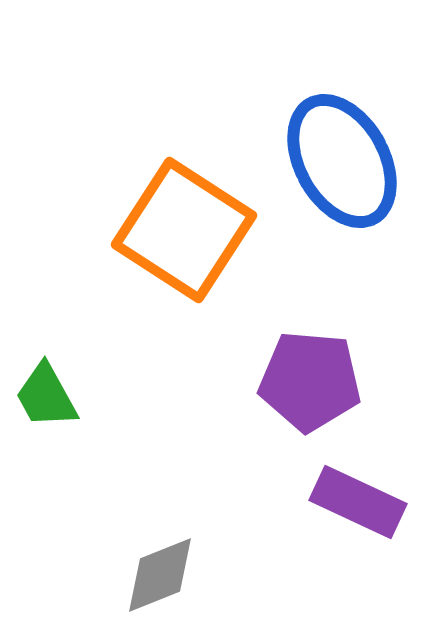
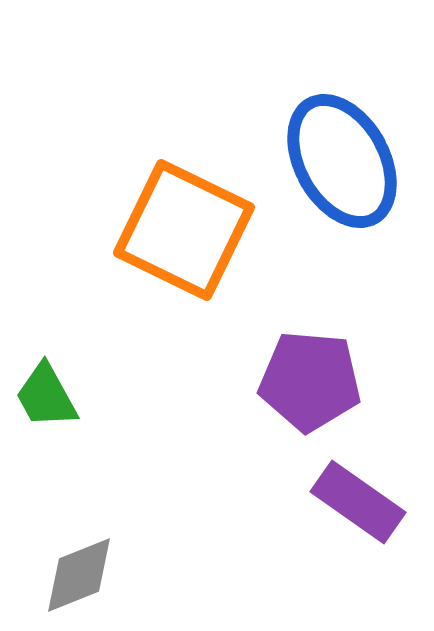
orange square: rotated 7 degrees counterclockwise
purple rectangle: rotated 10 degrees clockwise
gray diamond: moved 81 px left
